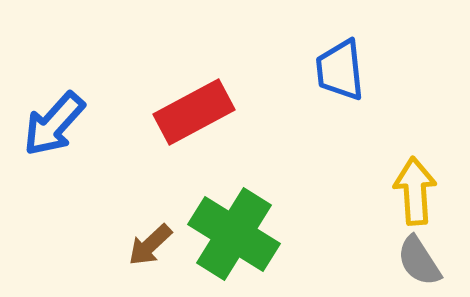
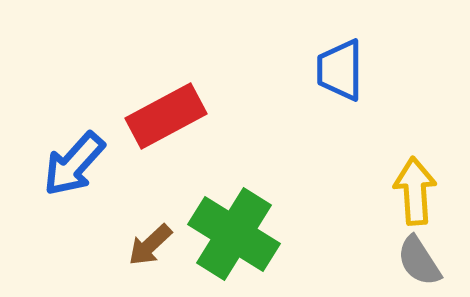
blue trapezoid: rotated 6 degrees clockwise
red rectangle: moved 28 px left, 4 px down
blue arrow: moved 20 px right, 40 px down
